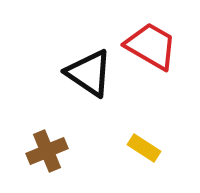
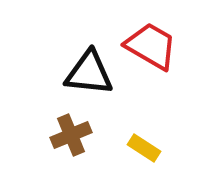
black triangle: rotated 28 degrees counterclockwise
brown cross: moved 24 px right, 16 px up
